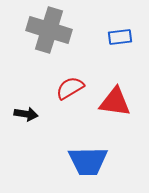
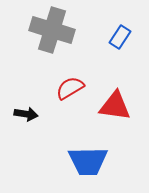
gray cross: moved 3 px right
blue rectangle: rotated 50 degrees counterclockwise
red triangle: moved 4 px down
